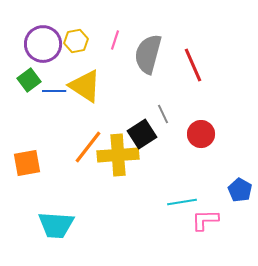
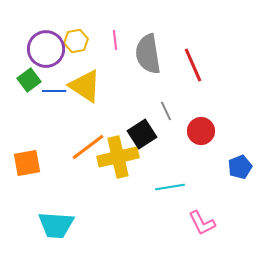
pink line: rotated 24 degrees counterclockwise
purple circle: moved 3 px right, 5 px down
gray semicircle: rotated 24 degrees counterclockwise
gray line: moved 3 px right, 3 px up
red circle: moved 3 px up
orange line: rotated 15 degrees clockwise
yellow cross: moved 2 px down; rotated 9 degrees counterclockwise
blue pentagon: moved 23 px up; rotated 20 degrees clockwise
cyan line: moved 12 px left, 15 px up
pink L-shape: moved 3 px left, 3 px down; rotated 116 degrees counterclockwise
